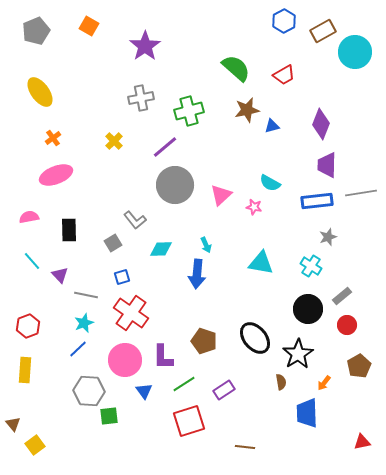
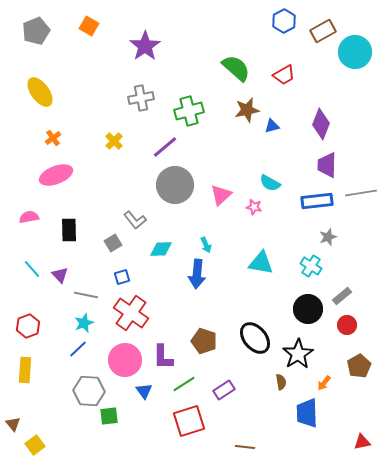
cyan line at (32, 261): moved 8 px down
